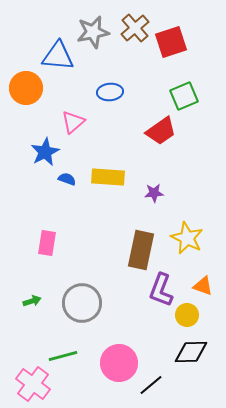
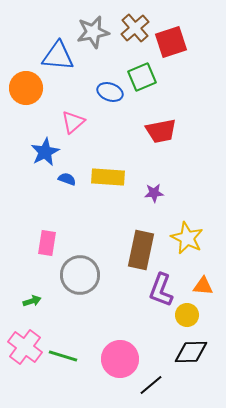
blue ellipse: rotated 25 degrees clockwise
green square: moved 42 px left, 19 px up
red trapezoid: rotated 24 degrees clockwise
orange triangle: rotated 15 degrees counterclockwise
gray circle: moved 2 px left, 28 px up
green line: rotated 32 degrees clockwise
pink circle: moved 1 px right, 4 px up
pink cross: moved 8 px left, 37 px up
